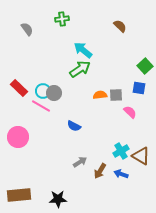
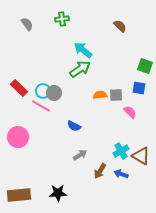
gray semicircle: moved 5 px up
green square: rotated 28 degrees counterclockwise
gray arrow: moved 7 px up
black star: moved 6 px up
